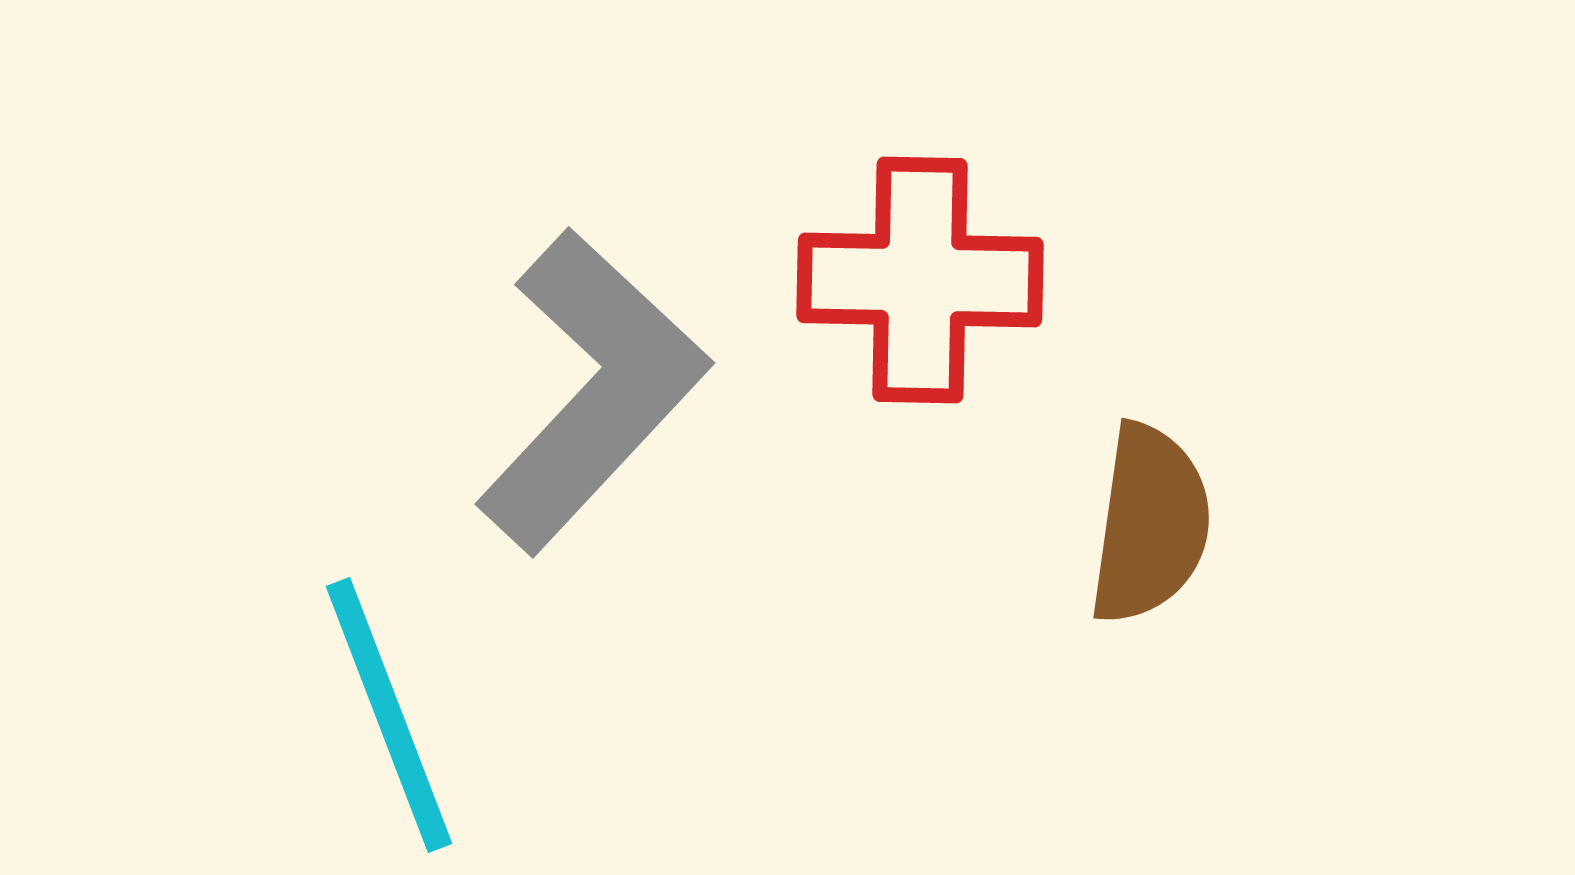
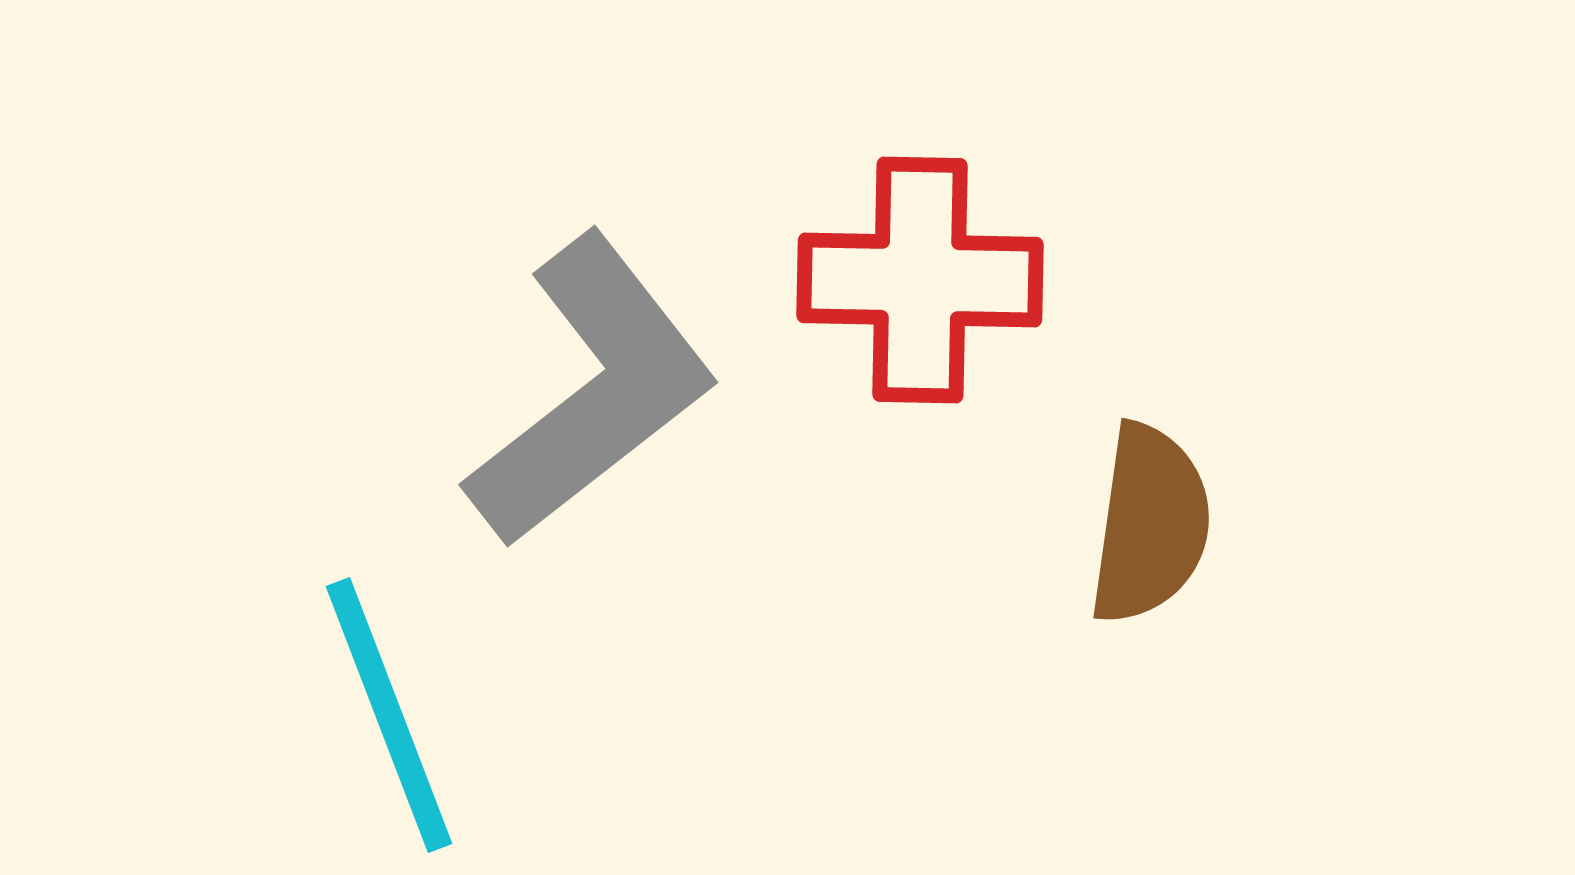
gray L-shape: rotated 9 degrees clockwise
